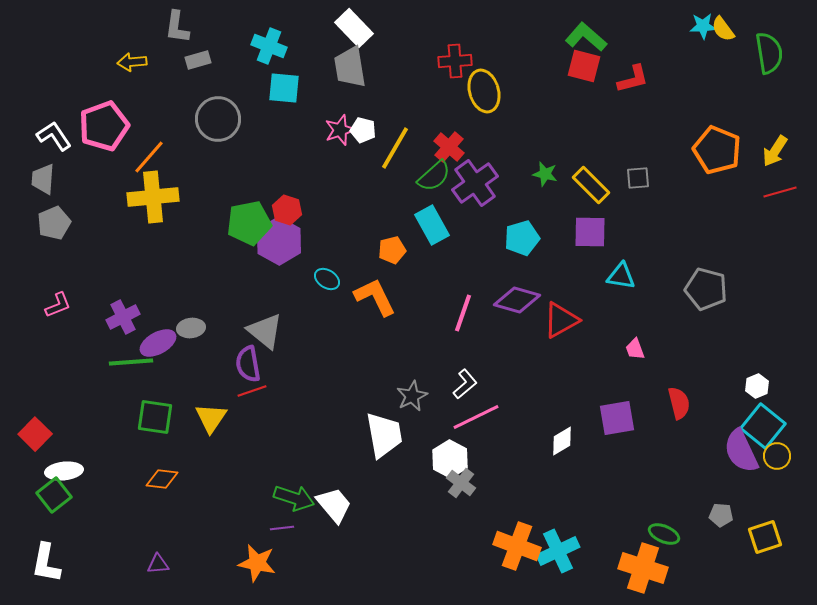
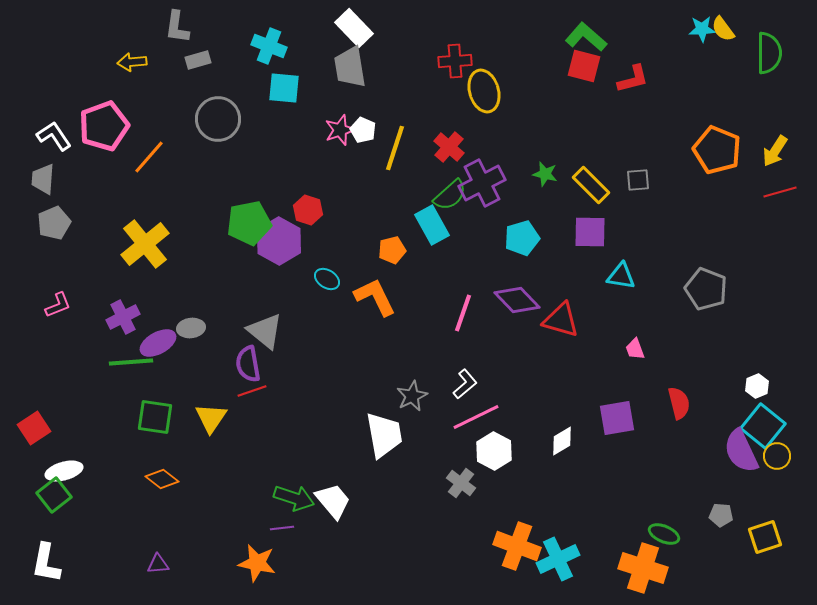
cyan star at (703, 26): moved 1 px left, 3 px down
green semicircle at (769, 53): rotated 9 degrees clockwise
white pentagon at (363, 130): rotated 10 degrees clockwise
yellow line at (395, 148): rotated 12 degrees counterclockwise
green semicircle at (434, 176): moved 16 px right, 19 px down
gray square at (638, 178): moved 2 px down
purple cross at (475, 183): moved 7 px right; rotated 9 degrees clockwise
yellow cross at (153, 197): moved 8 px left, 47 px down; rotated 33 degrees counterclockwise
red hexagon at (287, 210): moved 21 px right
gray pentagon at (706, 289): rotated 6 degrees clockwise
purple diamond at (517, 300): rotated 30 degrees clockwise
red triangle at (561, 320): rotated 45 degrees clockwise
red square at (35, 434): moved 1 px left, 6 px up; rotated 12 degrees clockwise
white hexagon at (450, 459): moved 44 px right, 8 px up
white ellipse at (64, 471): rotated 9 degrees counterclockwise
orange diamond at (162, 479): rotated 32 degrees clockwise
white trapezoid at (334, 505): moved 1 px left, 4 px up
cyan cross at (558, 551): moved 8 px down
